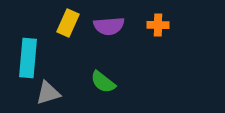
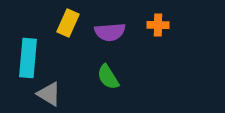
purple semicircle: moved 1 px right, 6 px down
green semicircle: moved 5 px right, 5 px up; rotated 20 degrees clockwise
gray triangle: moved 1 px right, 1 px down; rotated 48 degrees clockwise
